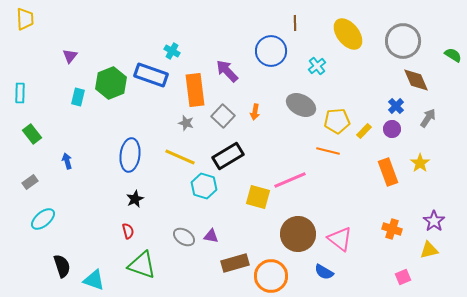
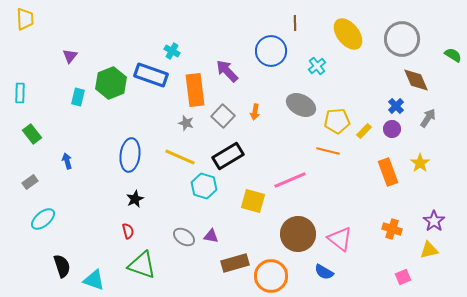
gray circle at (403, 41): moved 1 px left, 2 px up
yellow square at (258, 197): moved 5 px left, 4 px down
